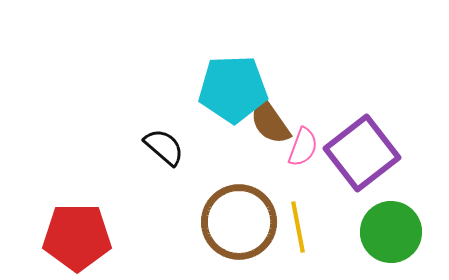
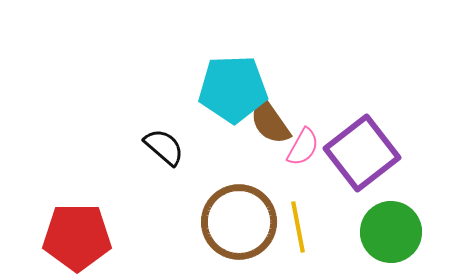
pink semicircle: rotated 9 degrees clockwise
